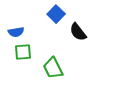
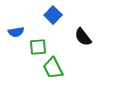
blue square: moved 3 px left, 1 px down
black semicircle: moved 5 px right, 5 px down
green square: moved 15 px right, 5 px up
